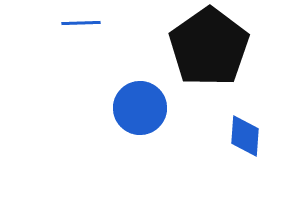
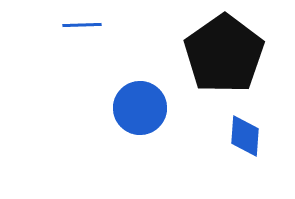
blue line: moved 1 px right, 2 px down
black pentagon: moved 15 px right, 7 px down
